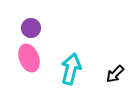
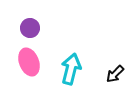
purple circle: moved 1 px left
pink ellipse: moved 4 px down
